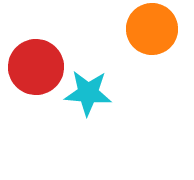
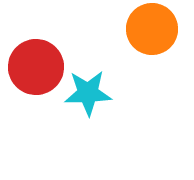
cyan star: rotated 6 degrees counterclockwise
